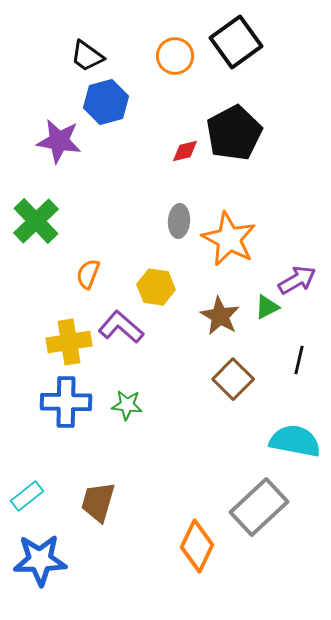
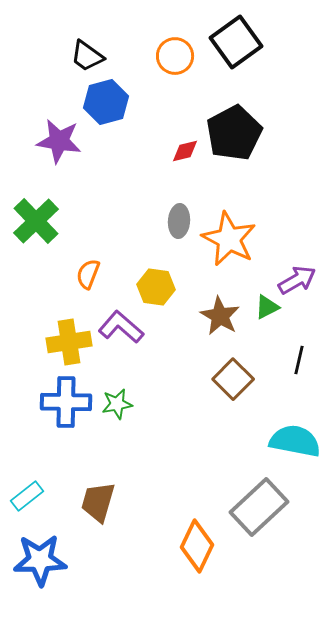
green star: moved 10 px left, 1 px up; rotated 16 degrees counterclockwise
